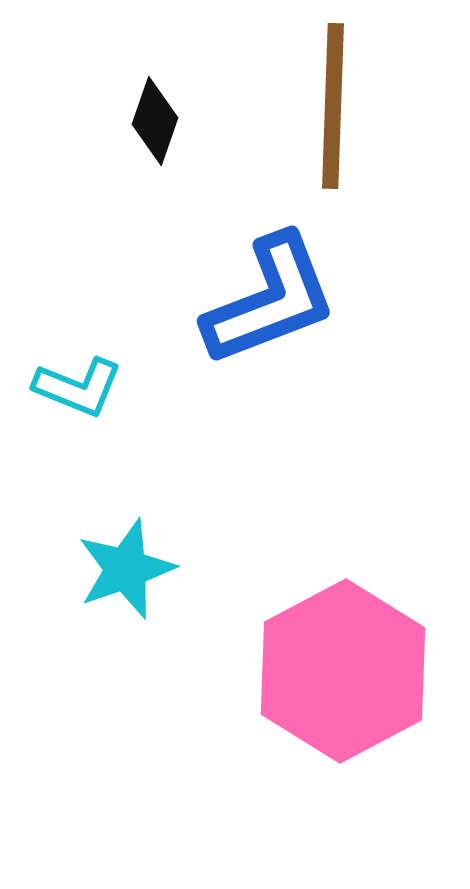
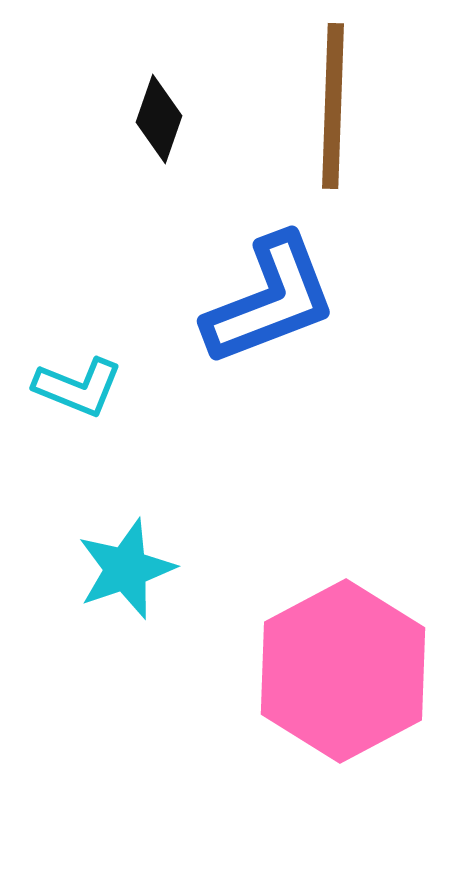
black diamond: moved 4 px right, 2 px up
